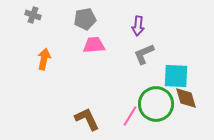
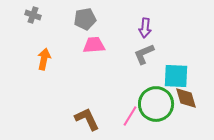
purple arrow: moved 7 px right, 2 px down
